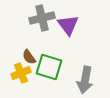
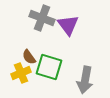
gray cross: rotated 35 degrees clockwise
